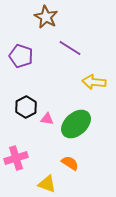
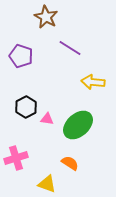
yellow arrow: moved 1 px left
green ellipse: moved 2 px right, 1 px down
